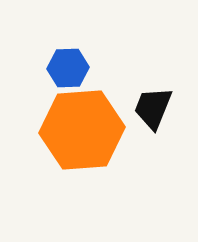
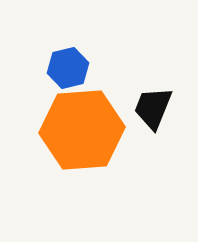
blue hexagon: rotated 12 degrees counterclockwise
